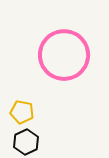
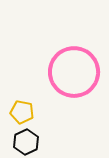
pink circle: moved 10 px right, 17 px down
